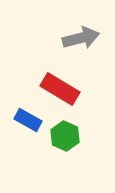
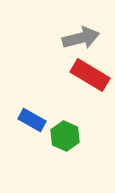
red rectangle: moved 30 px right, 14 px up
blue rectangle: moved 4 px right
